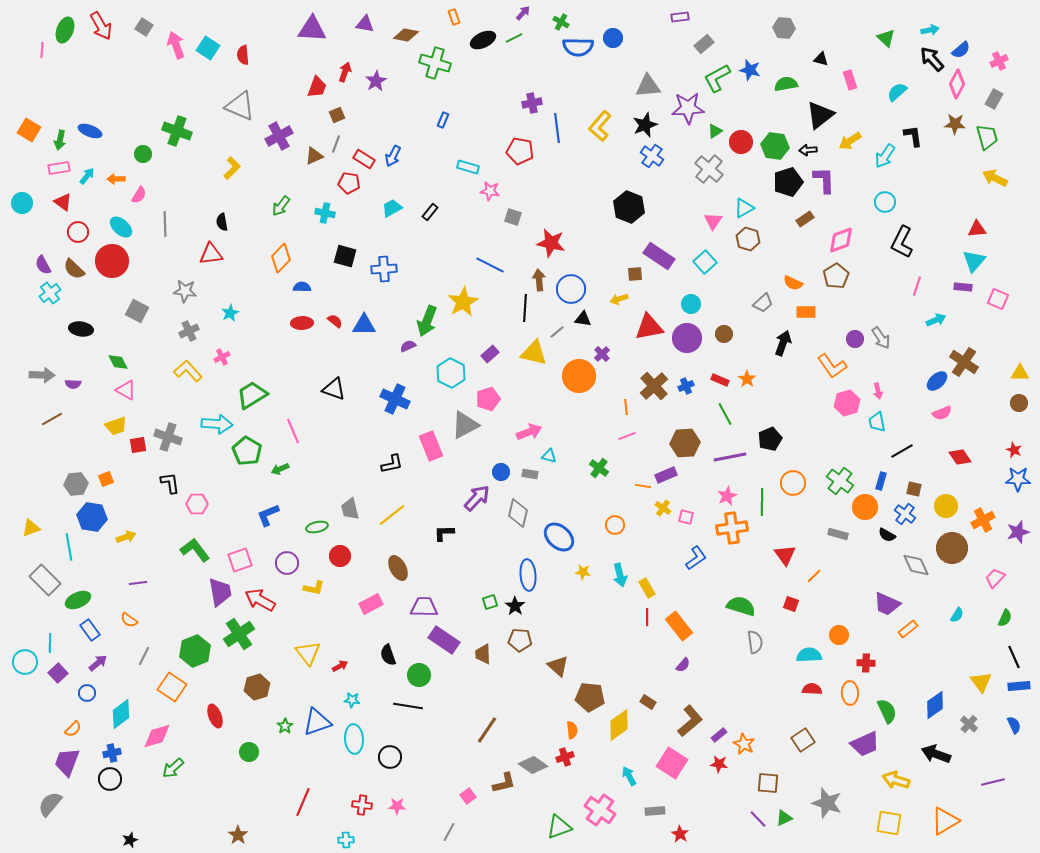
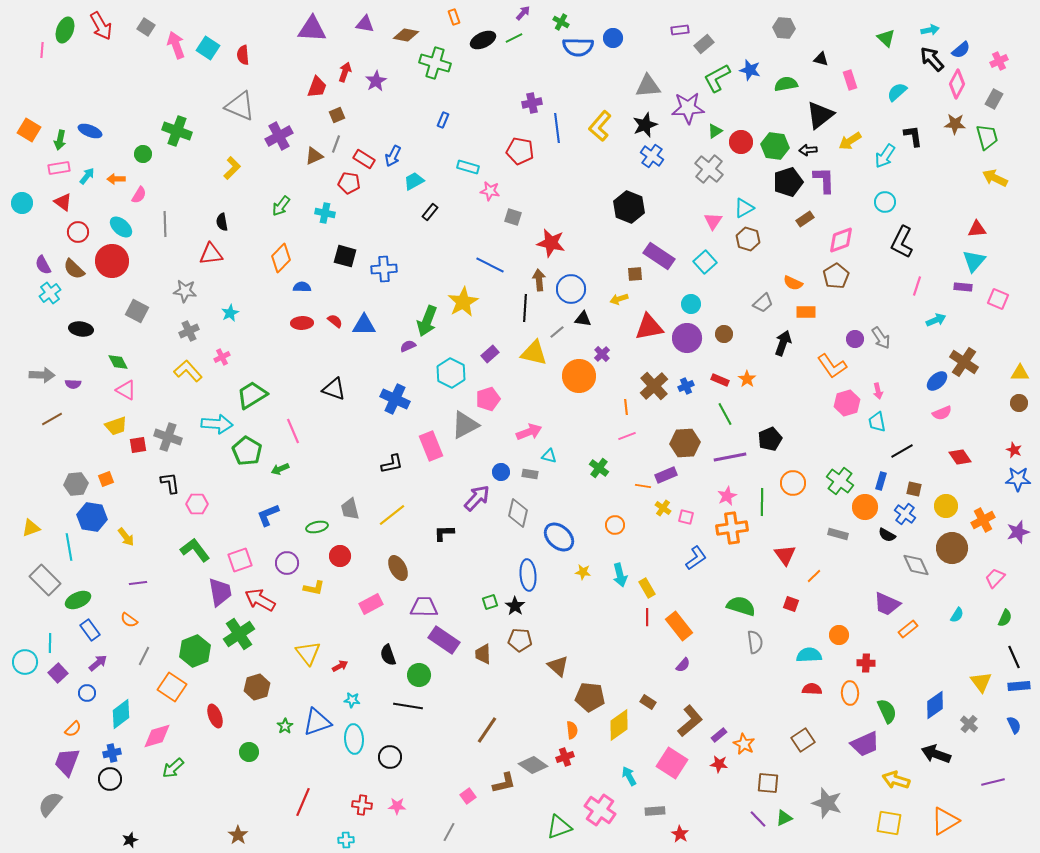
purple rectangle at (680, 17): moved 13 px down
gray square at (144, 27): moved 2 px right
cyan trapezoid at (392, 208): moved 22 px right, 27 px up
yellow arrow at (126, 537): rotated 72 degrees clockwise
